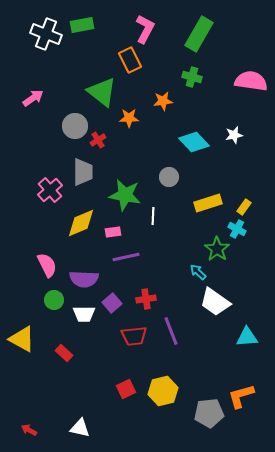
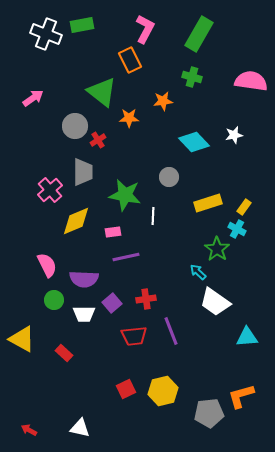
yellow diamond at (81, 223): moved 5 px left, 2 px up
